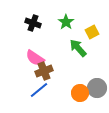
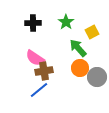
black cross: rotated 21 degrees counterclockwise
brown cross: rotated 12 degrees clockwise
gray circle: moved 11 px up
orange circle: moved 25 px up
